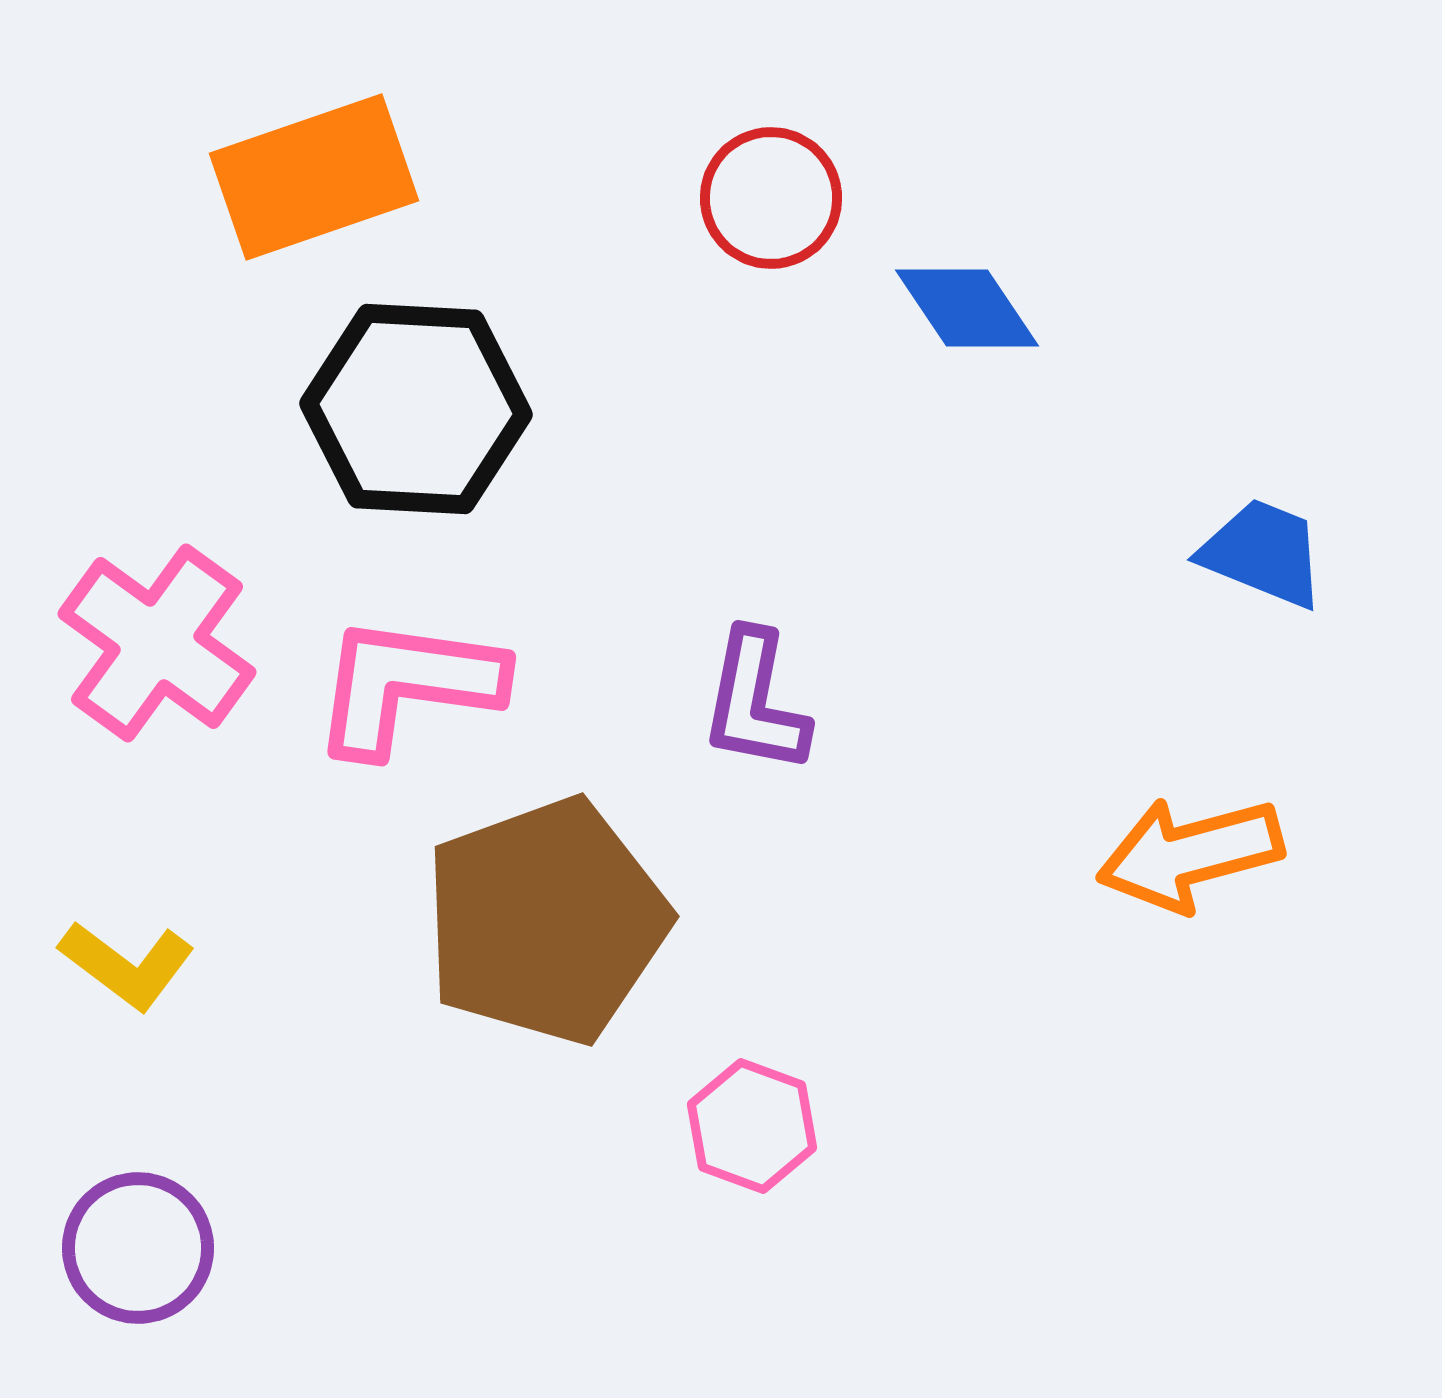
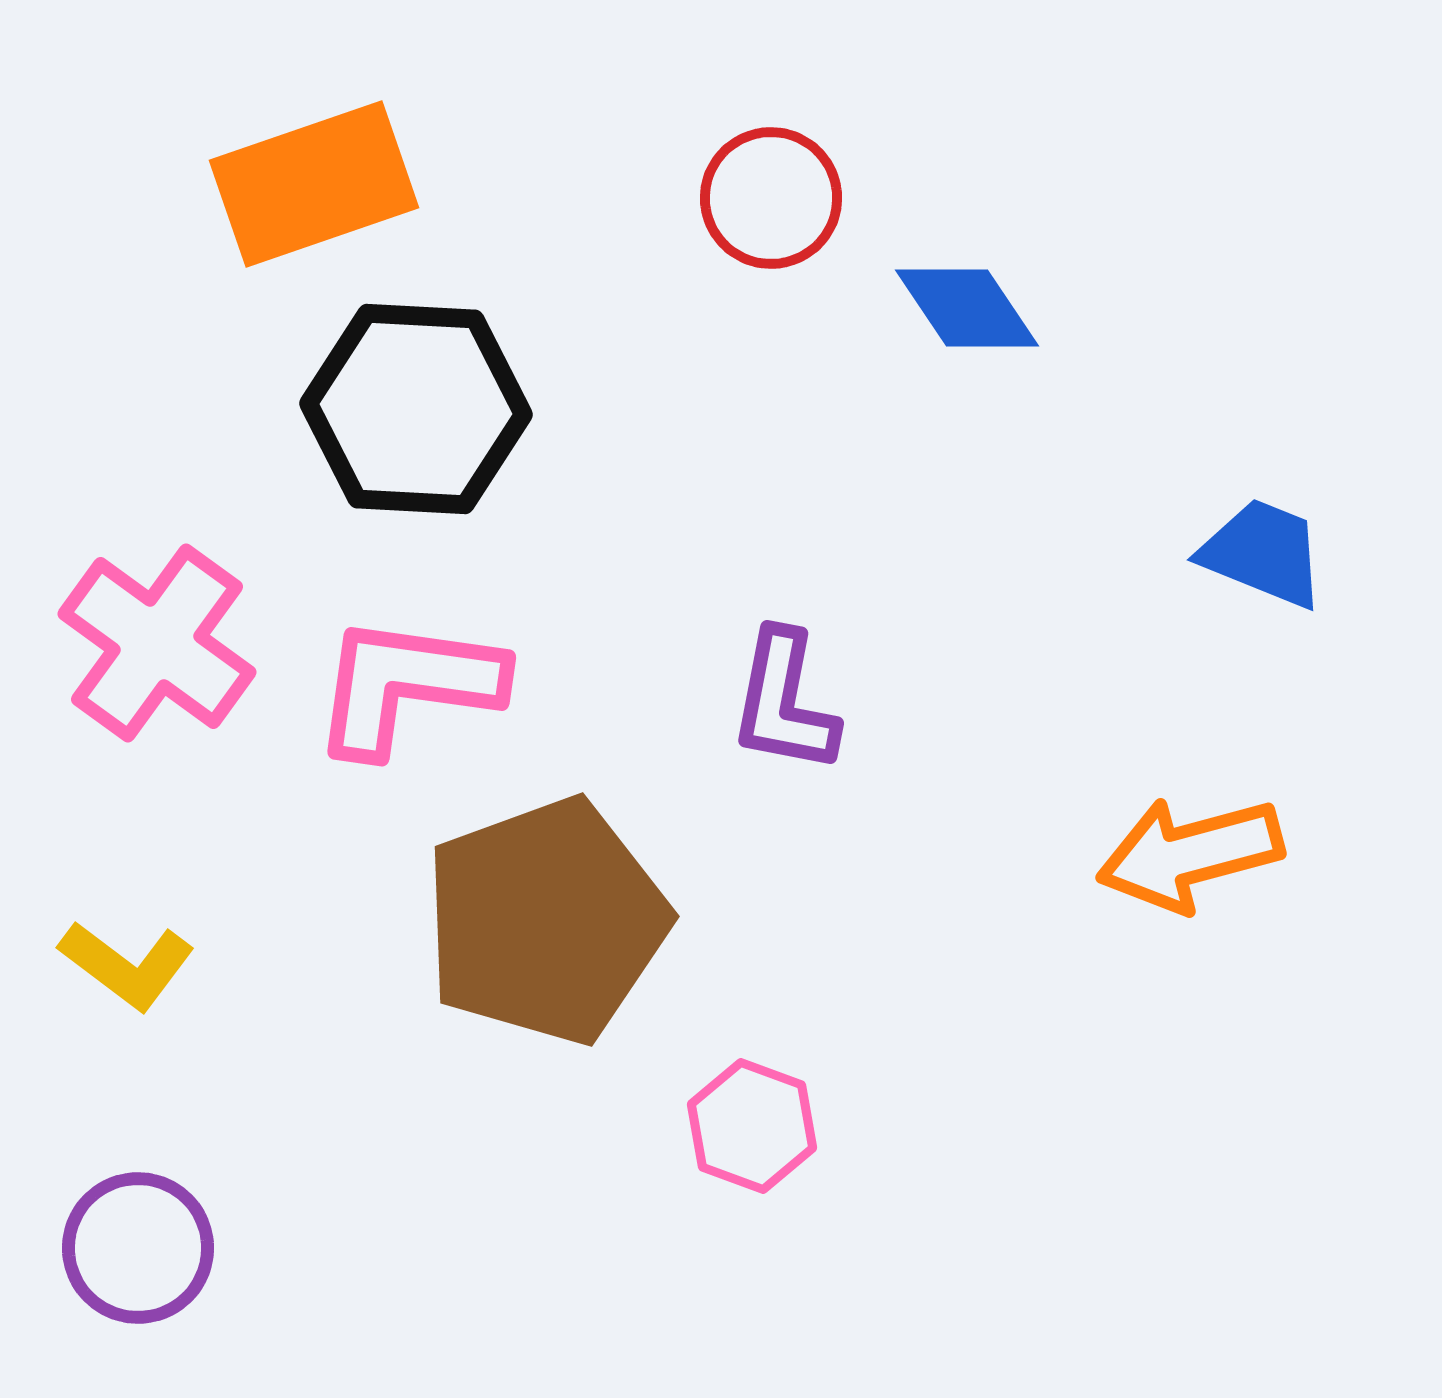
orange rectangle: moved 7 px down
purple L-shape: moved 29 px right
